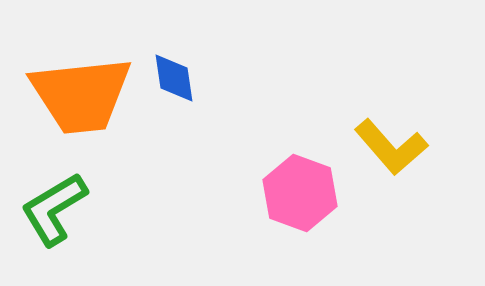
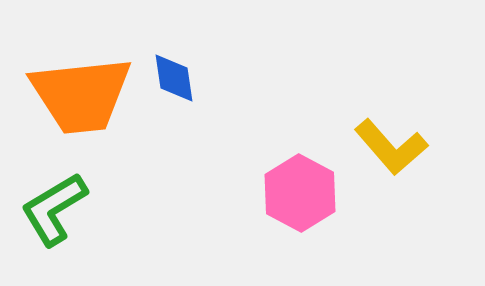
pink hexagon: rotated 8 degrees clockwise
